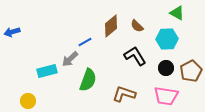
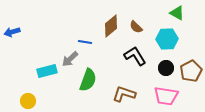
brown semicircle: moved 1 px left, 1 px down
blue line: rotated 40 degrees clockwise
